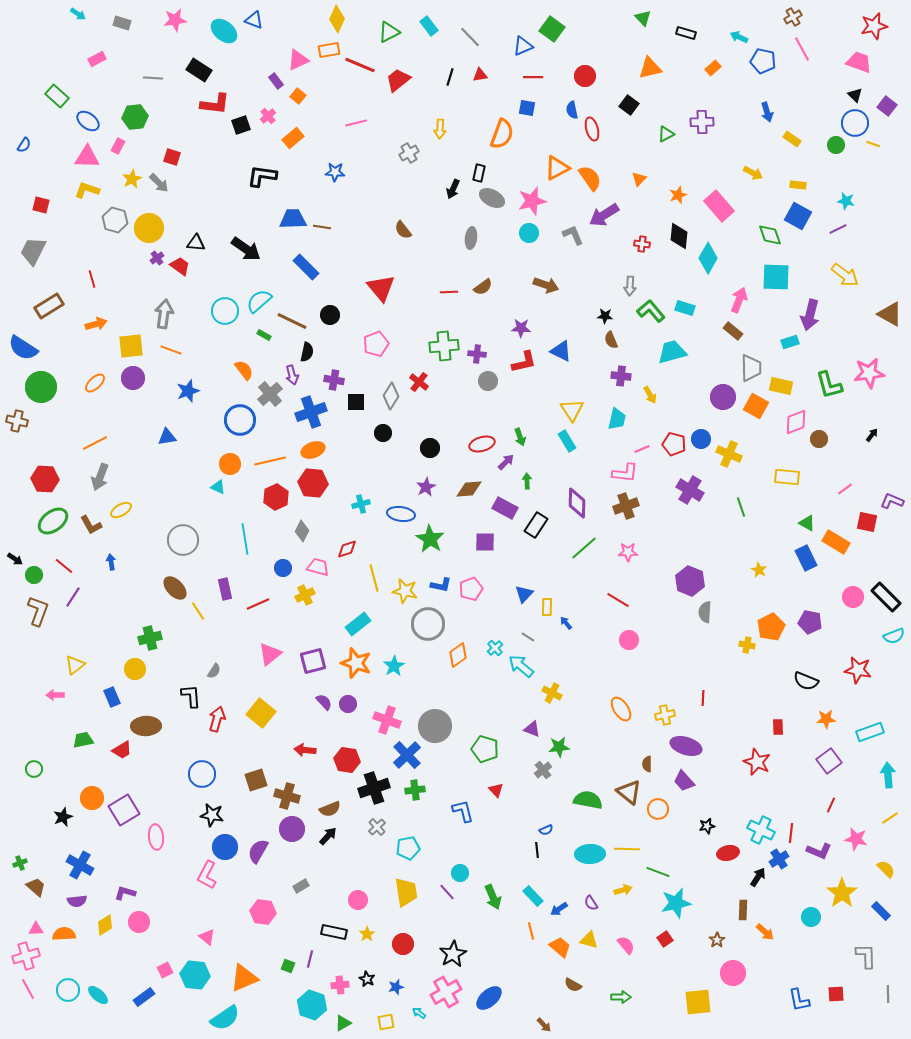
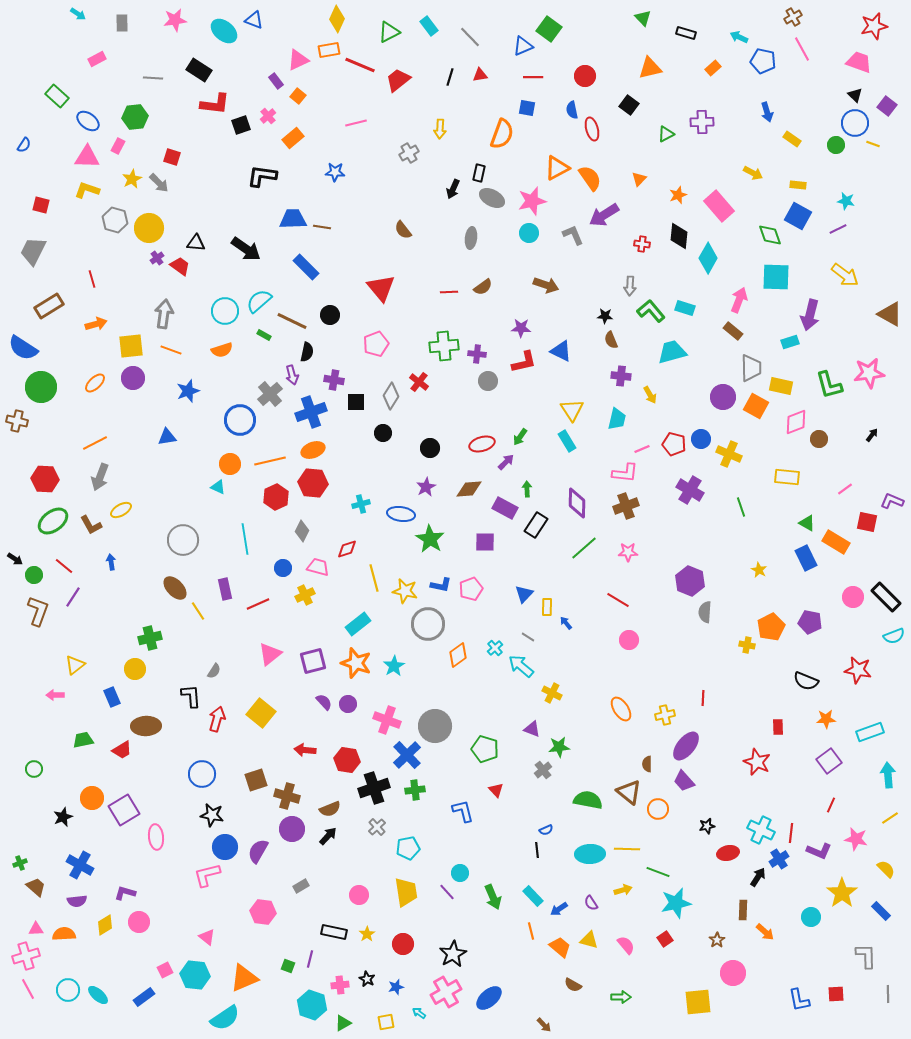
gray rectangle at (122, 23): rotated 72 degrees clockwise
green square at (552, 29): moved 3 px left
orange semicircle at (244, 370): moved 22 px left, 20 px up; rotated 110 degrees clockwise
green arrow at (520, 437): rotated 54 degrees clockwise
green arrow at (527, 481): moved 8 px down
purple ellipse at (686, 746): rotated 68 degrees counterclockwise
pink L-shape at (207, 875): rotated 48 degrees clockwise
pink circle at (358, 900): moved 1 px right, 5 px up
